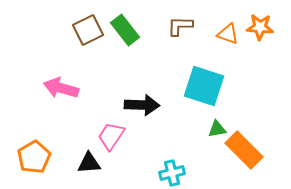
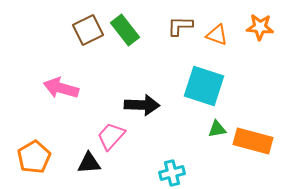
orange triangle: moved 11 px left, 1 px down
pink trapezoid: rotated 8 degrees clockwise
orange rectangle: moved 9 px right, 9 px up; rotated 30 degrees counterclockwise
